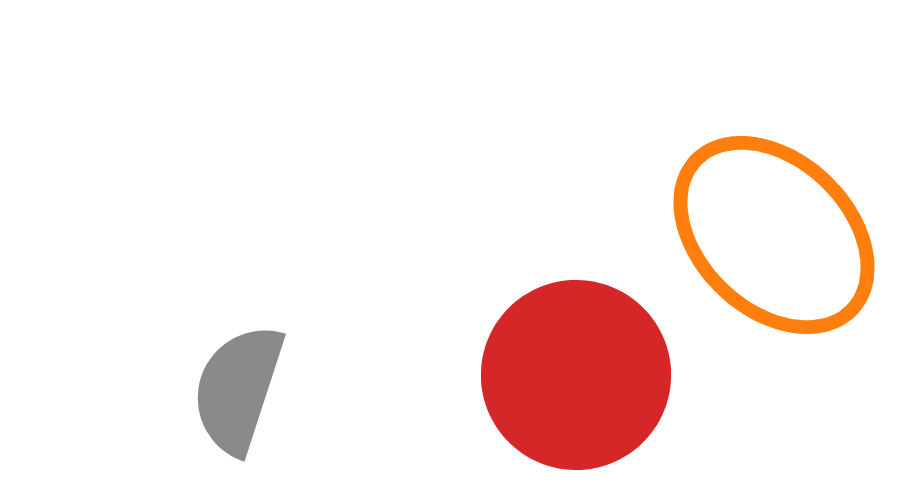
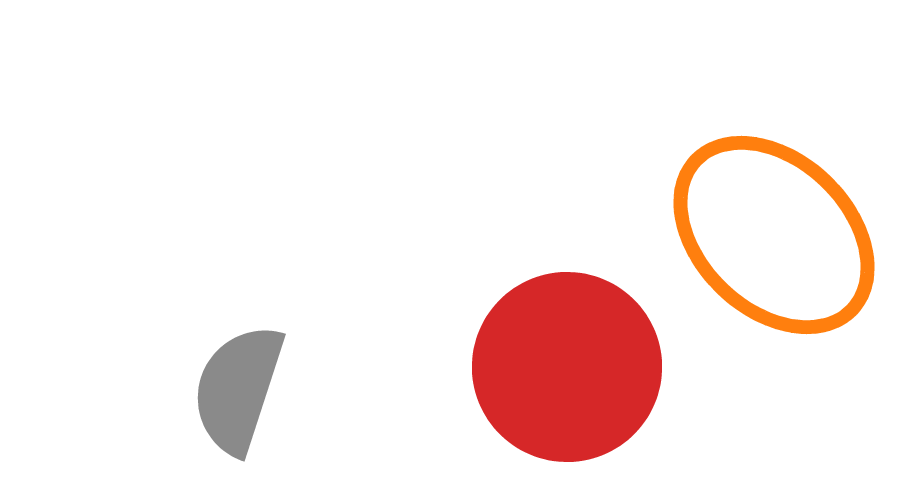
red circle: moved 9 px left, 8 px up
